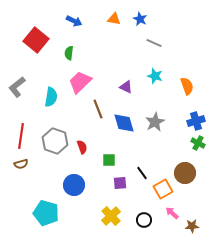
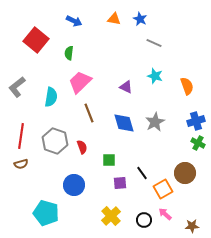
brown line: moved 9 px left, 4 px down
pink arrow: moved 7 px left, 1 px down
